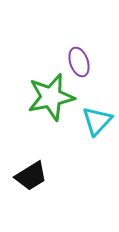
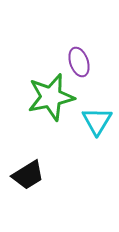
cyan triangle: rotated 12 degrees counterclockwise
black trapezoid: moved 3 px left, 1 px up
